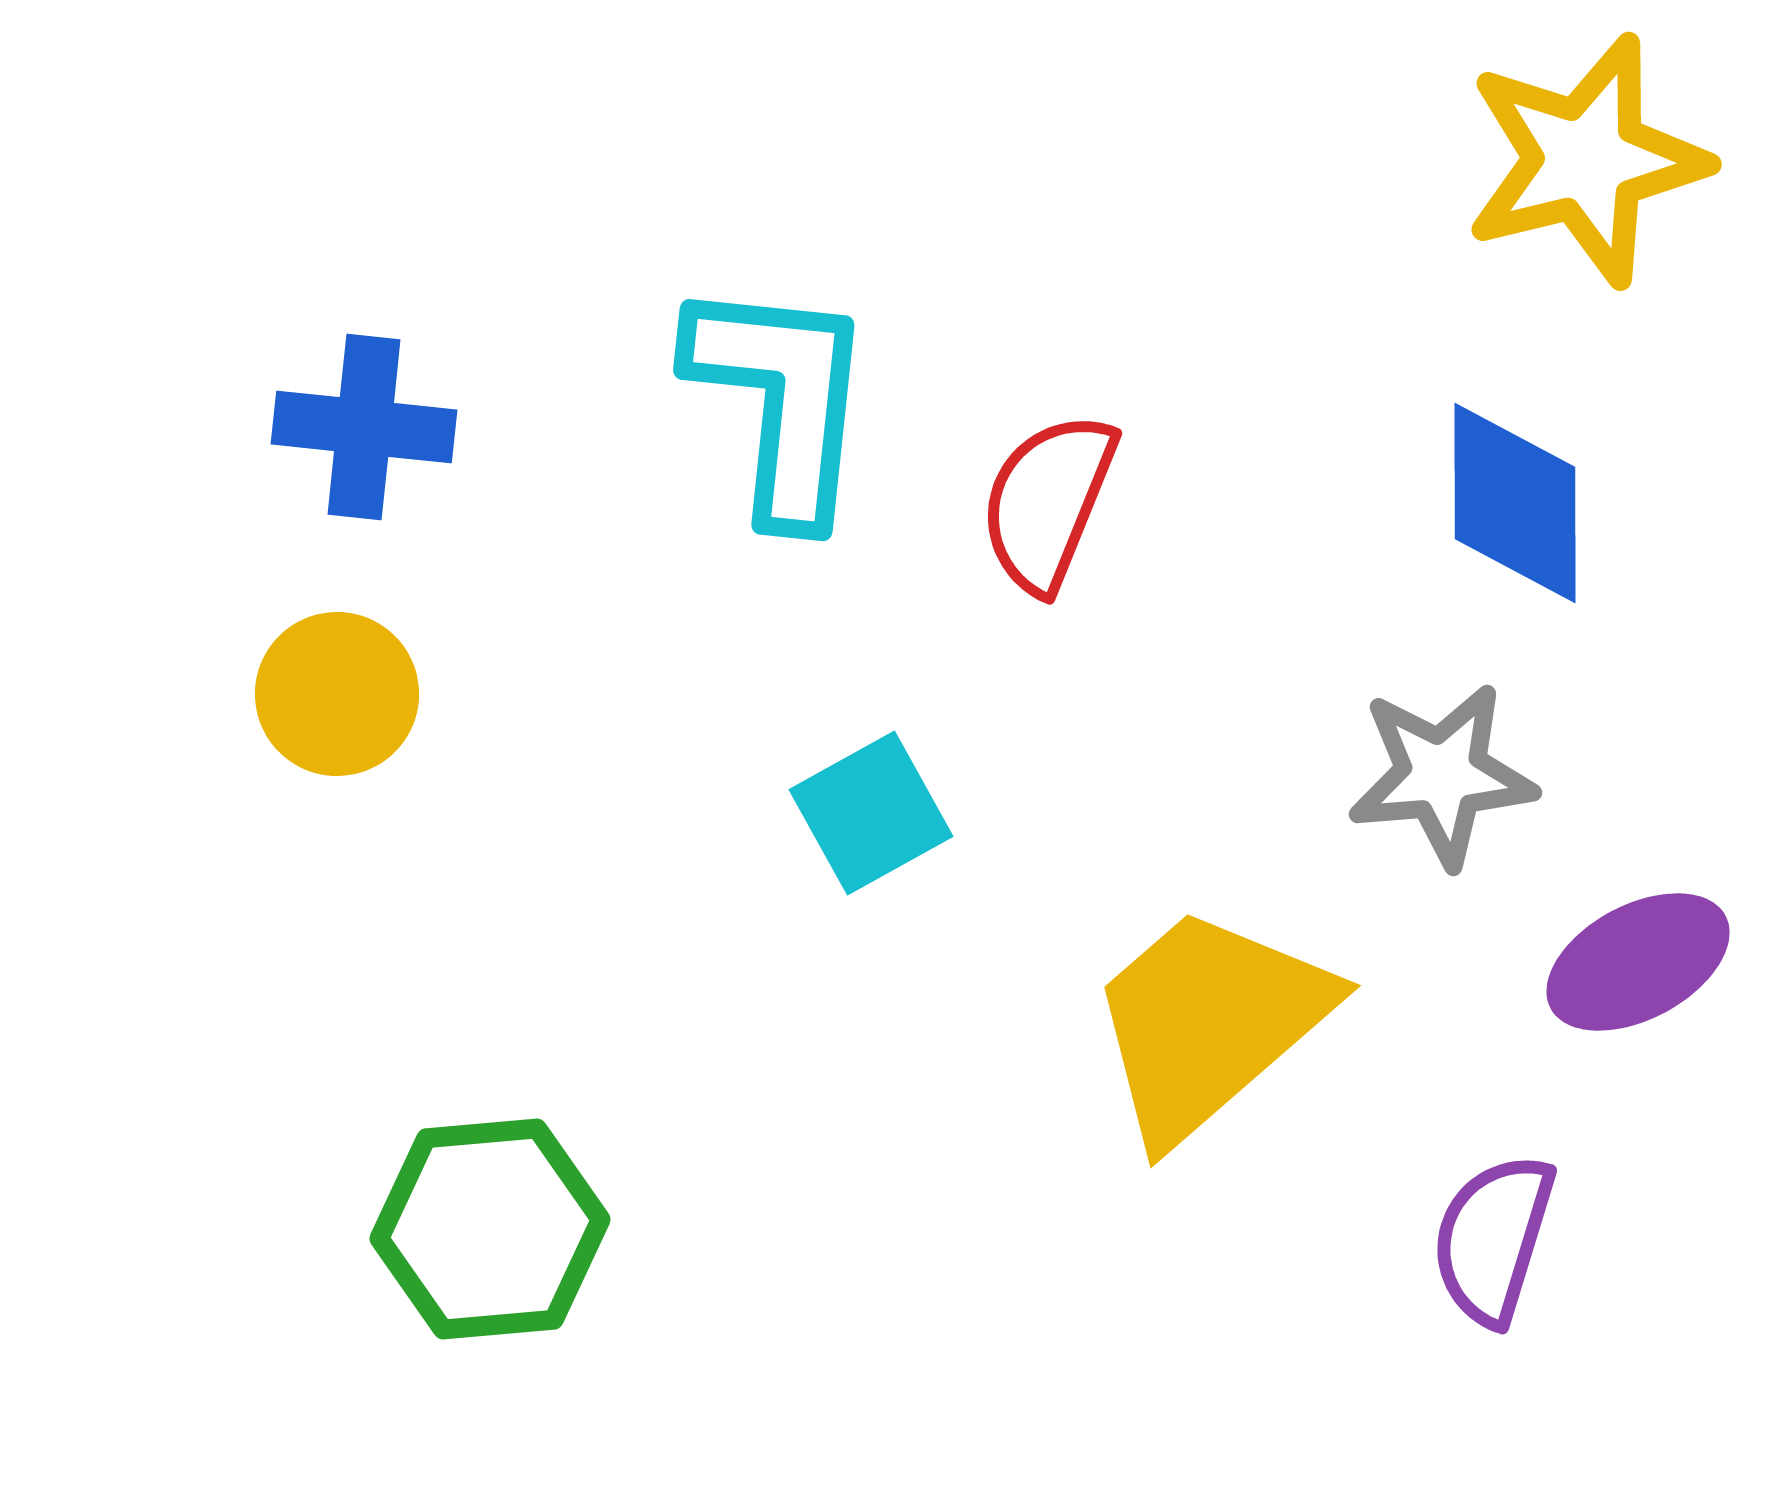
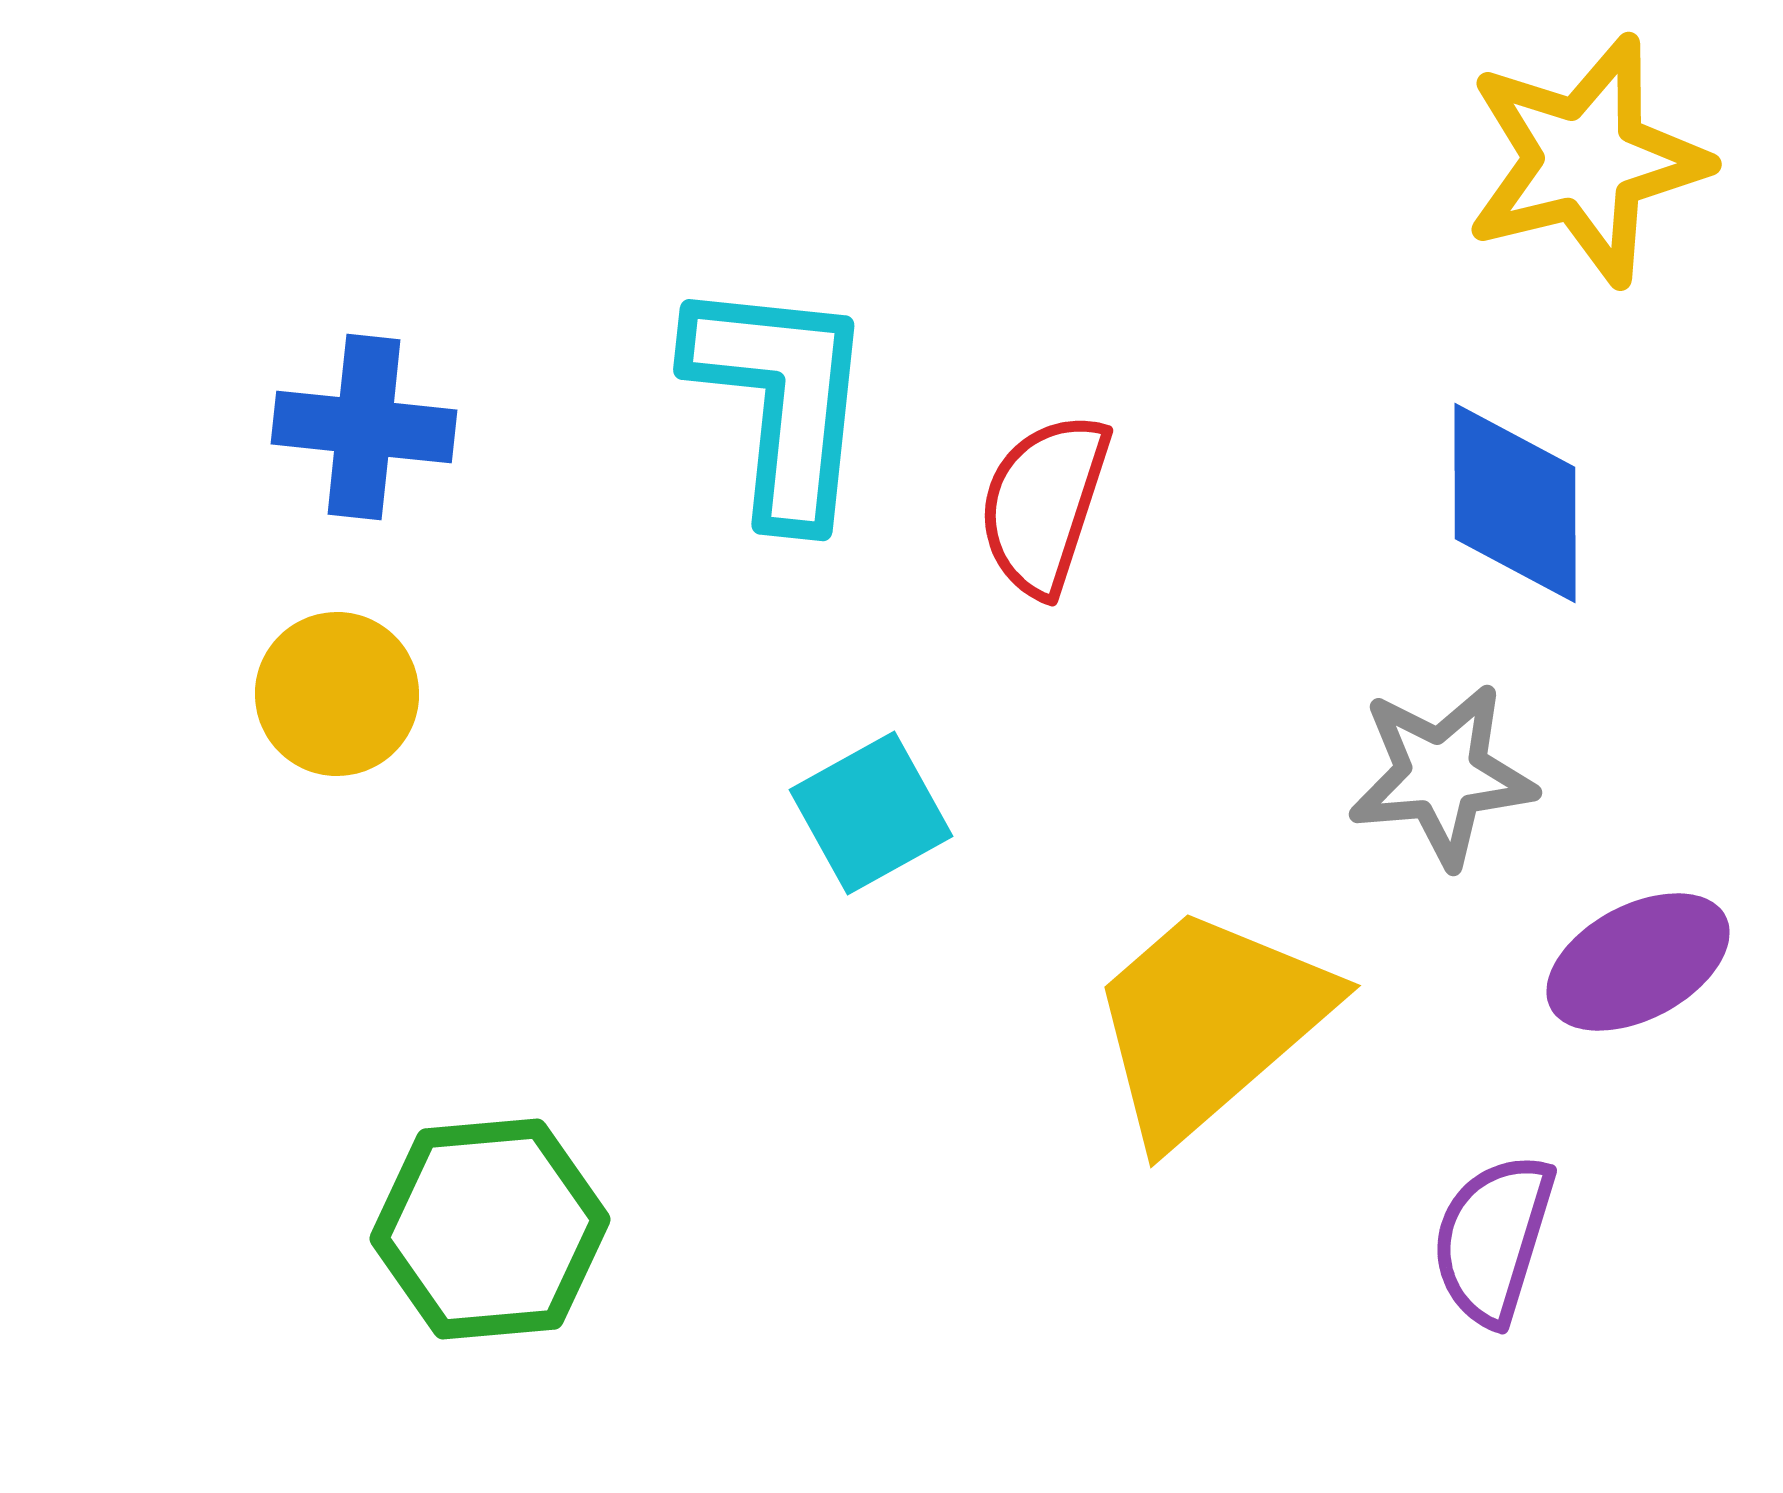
red semicircle: moved 4 px left, 2 px down; rotated 4 degrees counterclockwise
